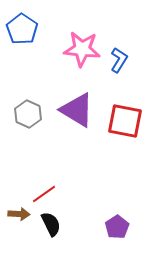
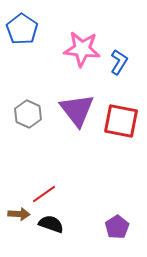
blue L-shape: moved 2 px down
purple triangle: rotated 21 degrees clockwise
red square: moved 4 px left
black semicircle: rotated 45 degrees counterclockwise
